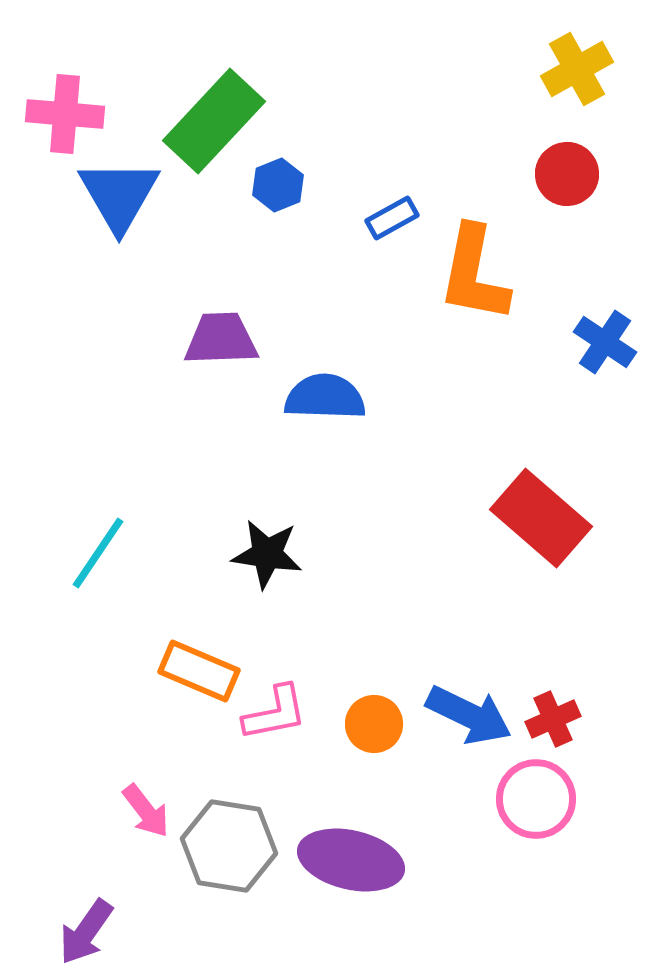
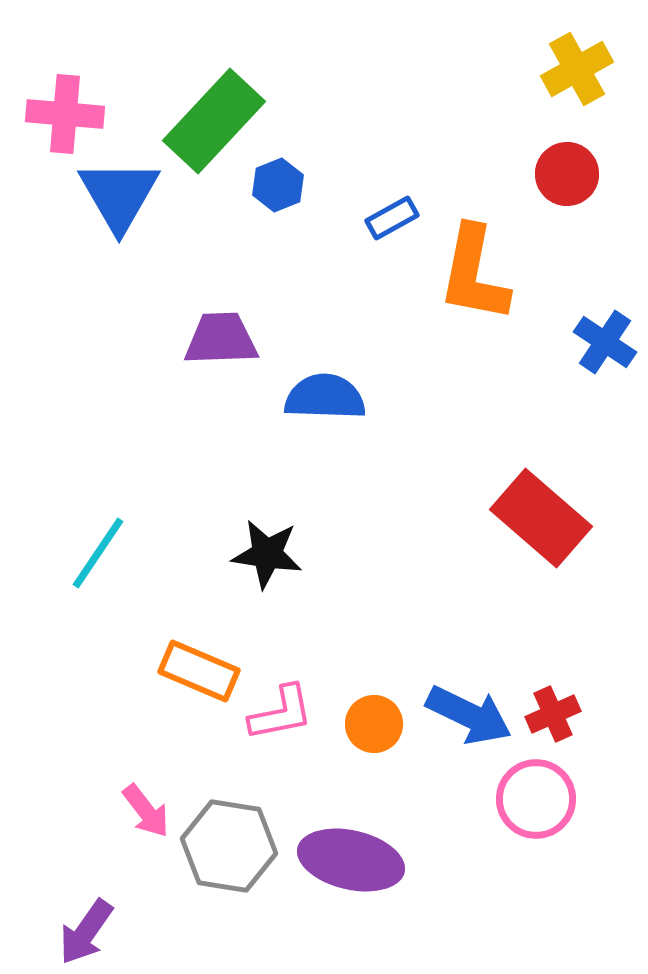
pink L-shape: moved 6 px right
red cross: moved 5 px up
